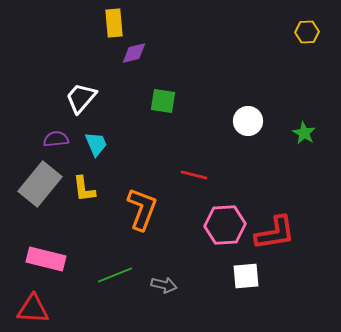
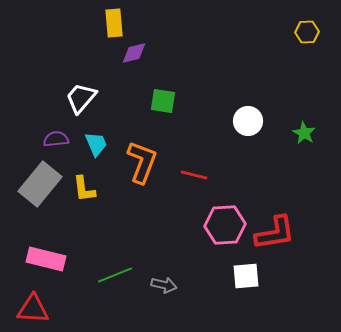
orange L-shape: moved 47 px up
